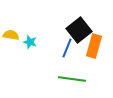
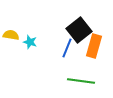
green line: moved 9 px right, 2 px down
